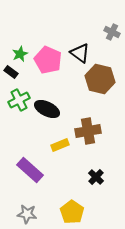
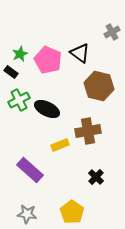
gray cross: rotated 35 degrees clockwise
brown hexagon: moved 1 px left, 7 px down
